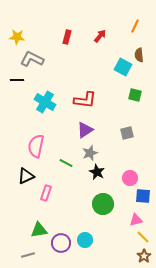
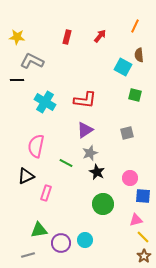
gray L-shape: moved 2 px down
